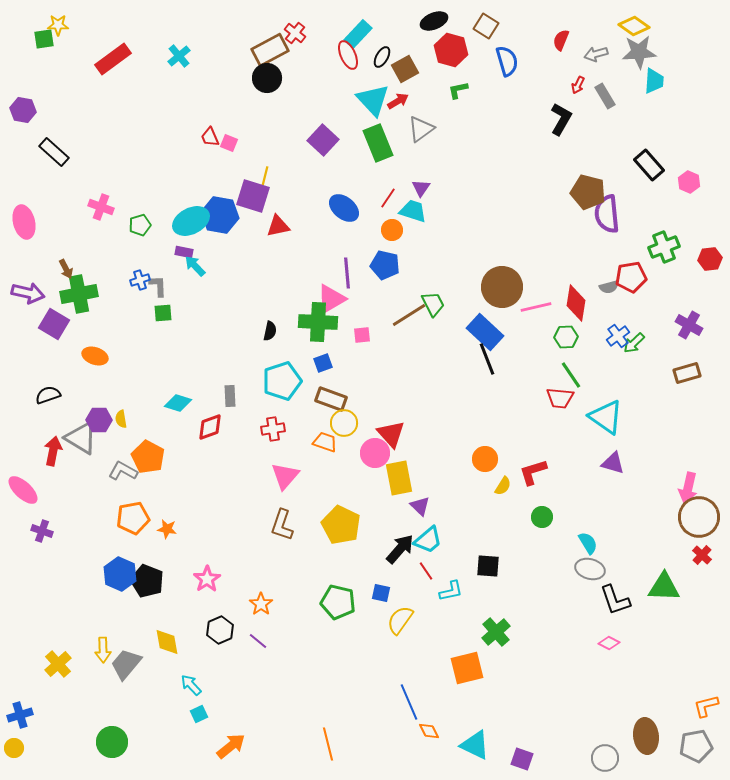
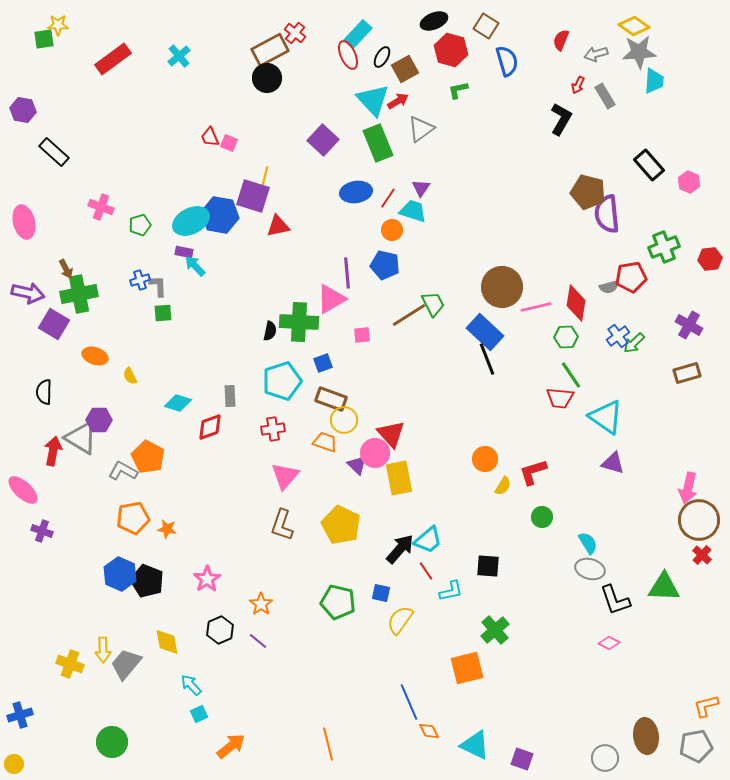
blue ellipse at (344, 208): moved 12 px right, 16 px up; rotated 48 degrees counterclockwise
green cross at (318, 322): moved 19 px left
black semicircle at (48, 395): moved 4 px left, 3 px up; rotated 70 degrees counterclockwise
yellow semicircle at (121, 419): moved 9 px right, 43 px up; rotated 18 degrees counterclockwise
yellow circle at (344, 423): moved 3 px up
purple triangle at (420, 506): moved 63 px left, 41 px up
brown circle at (699, 517): moved 3 px down
green cross at (496, 632): moved 1 px left, 2 px up
yellow cross at (58, 664): moved 12 px right; rotated 28 degrees counterclockwise
yellow circle at (14, 748): moved 16 px down
